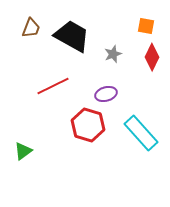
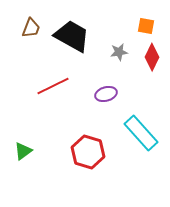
gray star: moved 6 px right, 2 px up; rotated 12 degrees clockwise
red hexagon: moved 27 px down
